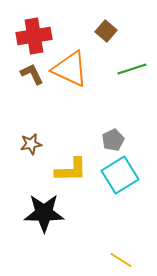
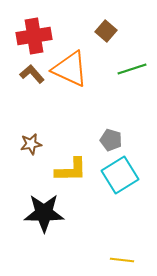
brown L-shape: rotated 15 degrees counterclockwise
gray pentagon: moved 2 px left; rotated 30 degrees counterclockwise
yellow line: moved 1 px right; rotated 25 degrees counterclockwise
